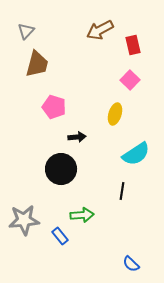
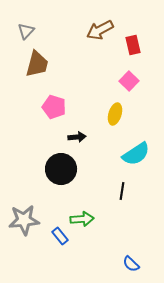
pink square: moved 1 px left, 1 px down
green arrow: moved 4 px down
